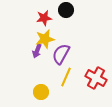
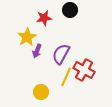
black circle: moved 4 px right
yellow star: moved 18 px left, 2 px up; rotated 18 degrees counterclockwise
red cross: moved 12 px left, 8 px up
